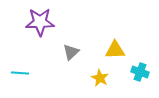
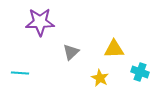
yellow triangle: moved 1 px left, 1 px up
